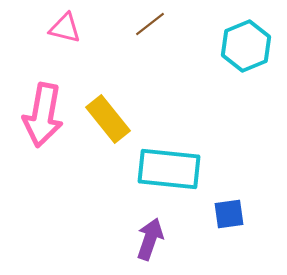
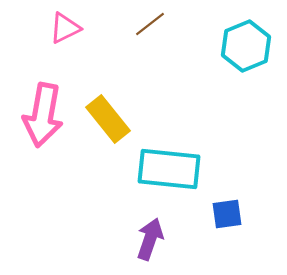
pink triangle: rotated 40 degrees counterclockwise
blue square: moved 2 px left
